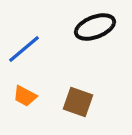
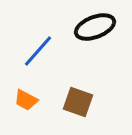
blue line: moved 14 px right, 2 px down; rotated 9 degrees counterclockwise
orange trapezoid: moved 1 px right, 4 px down
